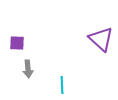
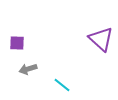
gray arrow: rotated 78 degrees clockwise
cyan line: rotated 48 degrees counterclockwise
